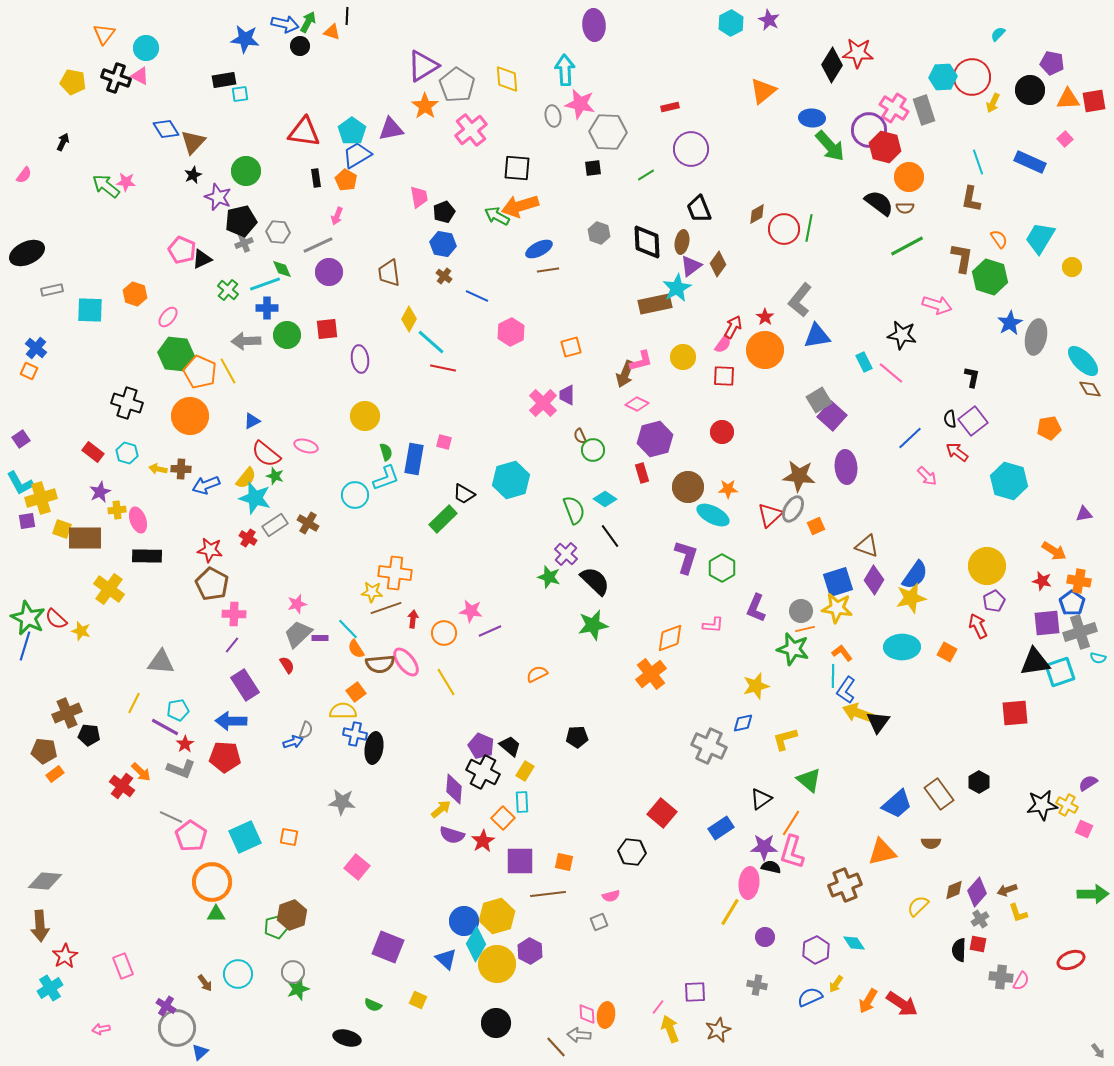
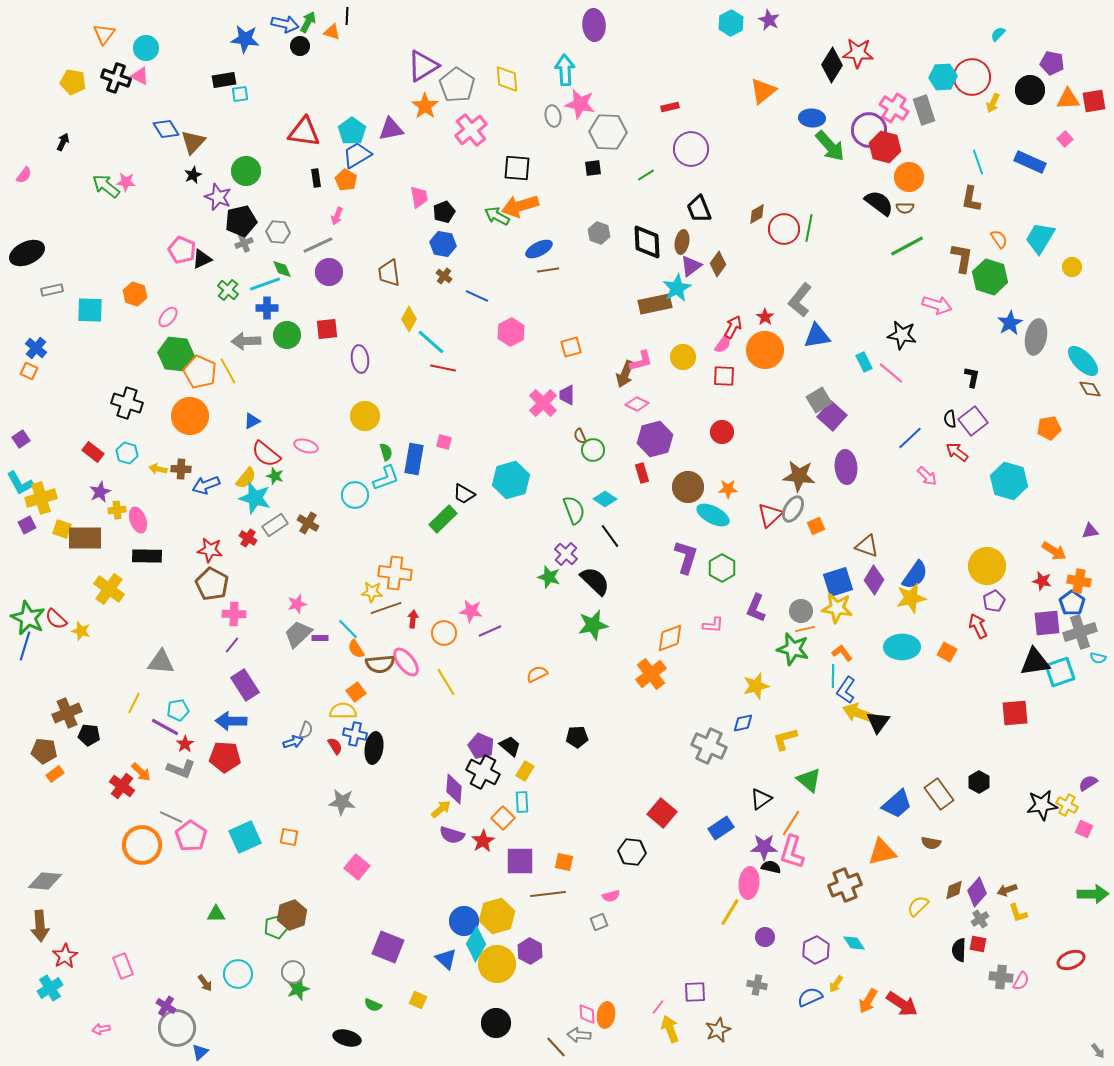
purple triangle at (1084, 514): moved 6 px right, 17 px down
purple square at (27, 521): moved 4 px down; rotated 18 degrees counterclockwise
red semicircle at (287, 665): moved 48 px right, 81 px down
brown semicircle at (931, 843): rotated 12 degrees clockwise
orange circle at (212, 882): moved 70 px left, 37 px up
